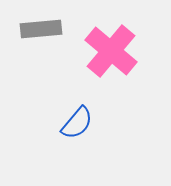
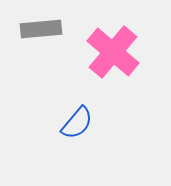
pink cross: moved 2 px right, 1 px down
